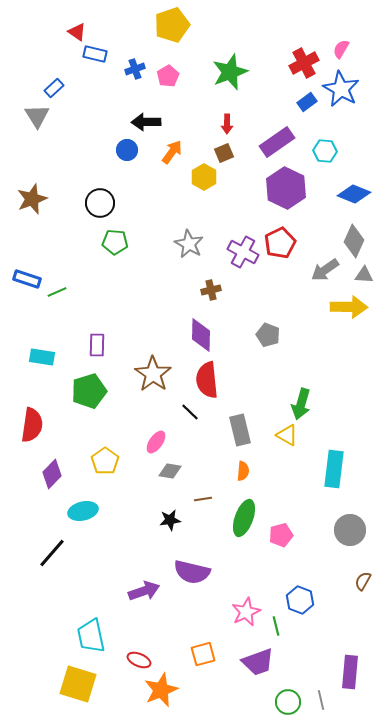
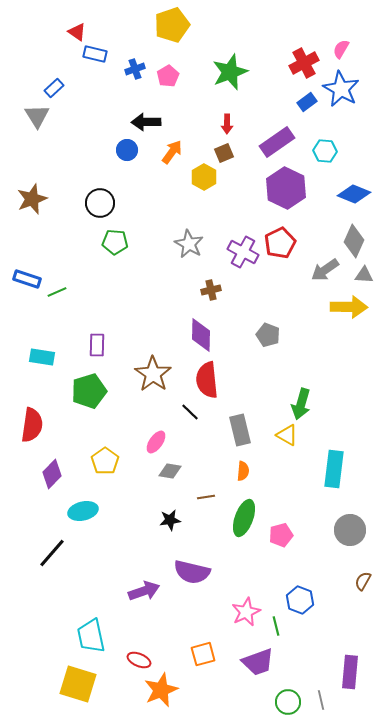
brown line at (203, 499): moved 3 px right, 2 px up
